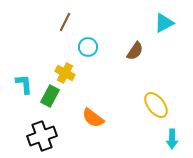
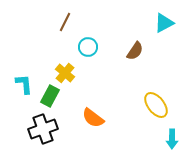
yellow cross: rotated 12 degrees clockwise
black cross: moved 1 px right, 7 px up
